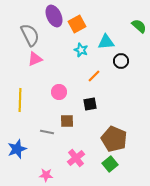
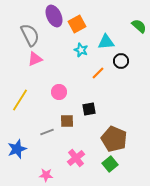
orange line: moved 4 px right, 3 px up
yellow line: rotated 30 degrees clockwise
black square: moved 1 px left, 5 px down
gray line: rotated 32 degrees counterclockwise
